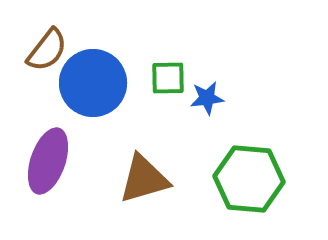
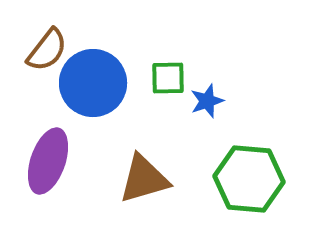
blue star: moved 3 px down; rotated 12 degrees counterclockwise
